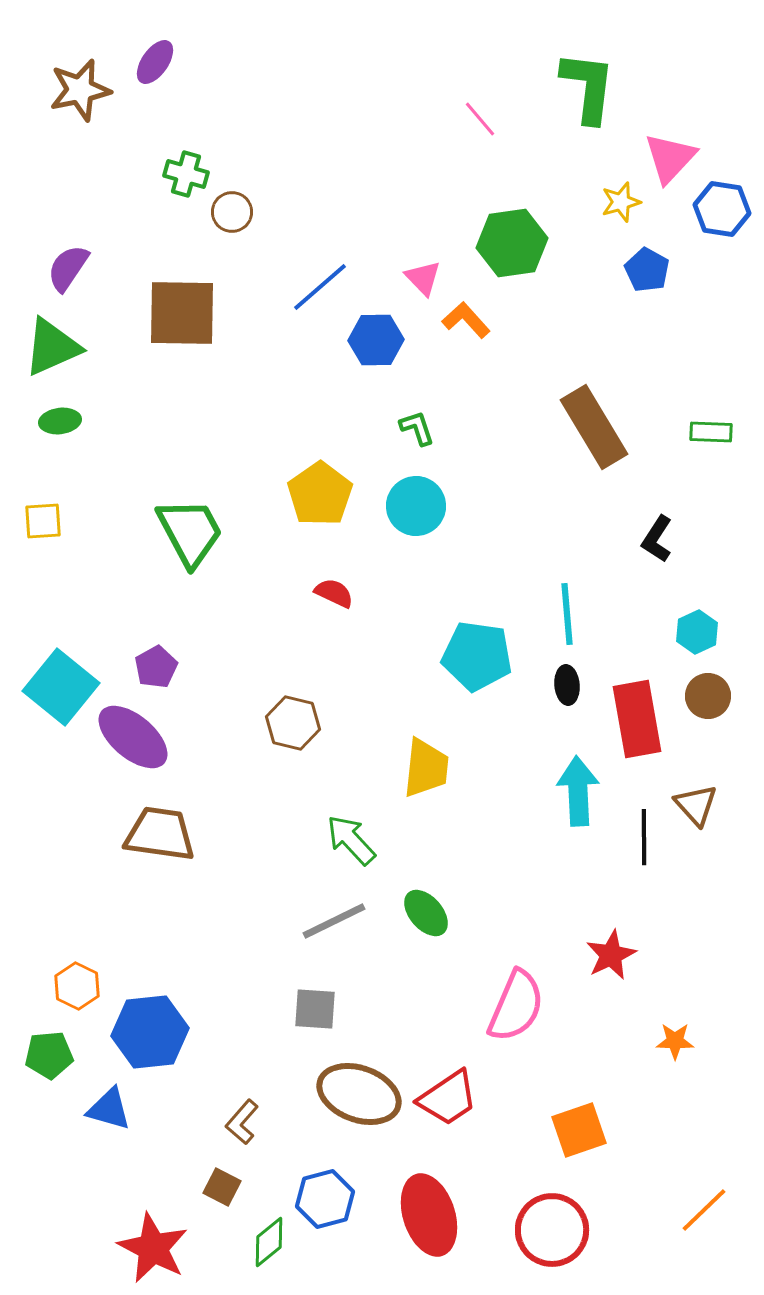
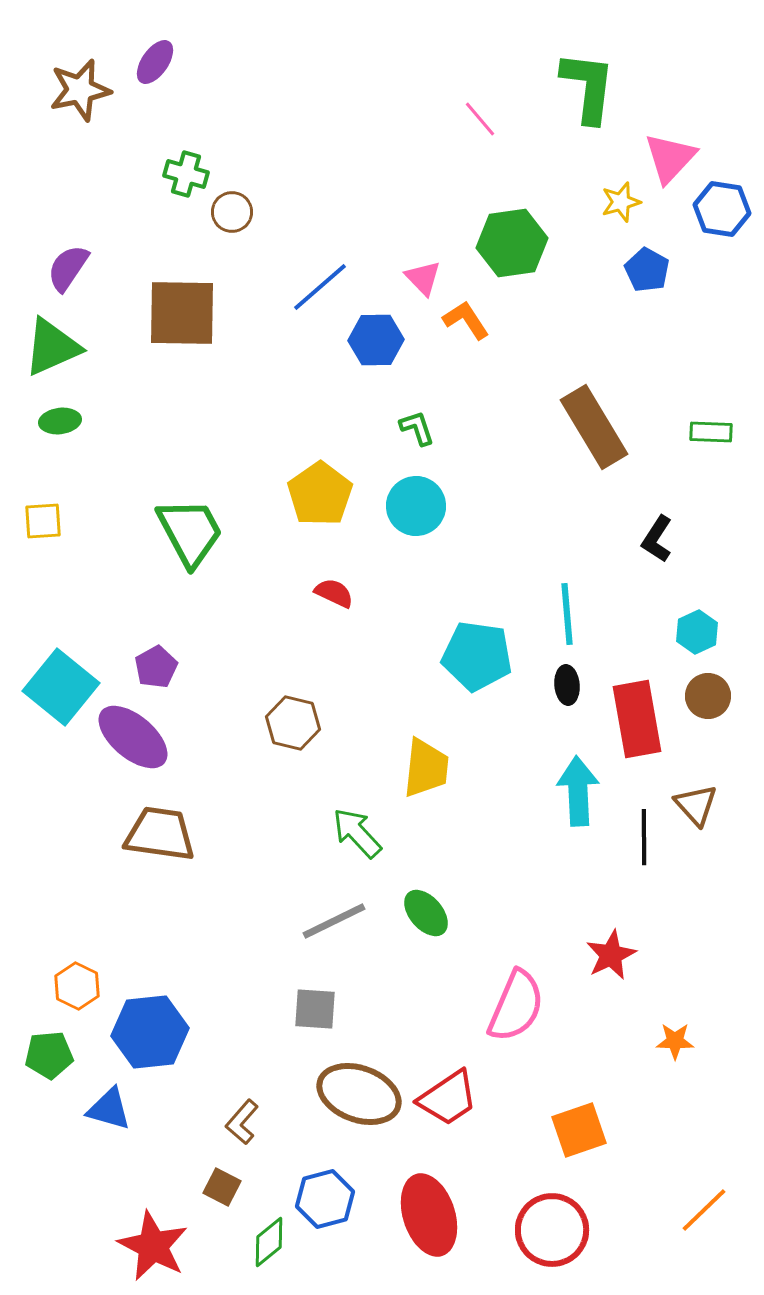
orange L-shape at (466, 320): rotated 9 degrees clockwise
green arrow at (351, 840): moved 6 px right, 7 px up
red star at (153, 1248): moved 2 px up
